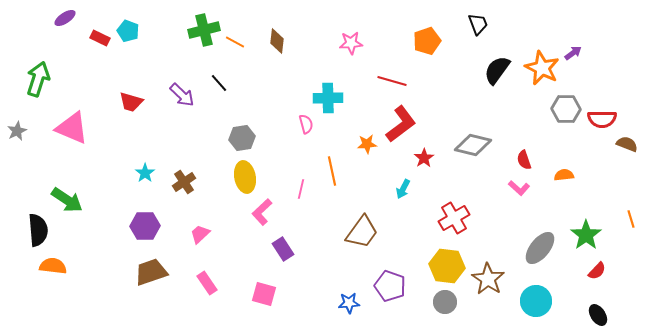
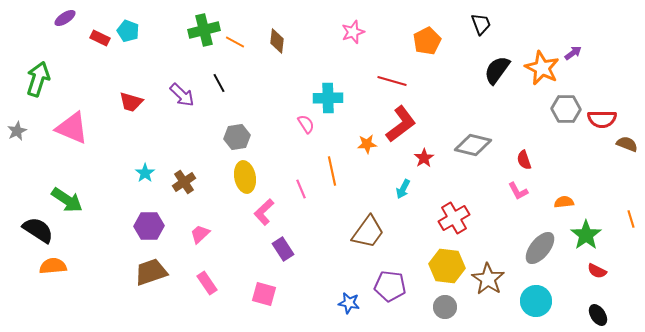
black trapezoid at (478, 24): moved 3 px right
orange pentagon at (427, 41): rotated 8 degrees counterclockwise
pink star at (351, 43): moved 2 px right, 11 px up; rotated 15 degrees counterclockwise
black line at (219, 83): rotated 12 degrees clockwise
pink semicircle at (306, 124): rotated 18 degrees counterclockwise
gray hexagon at (242, 138): moved 5 px left, 1 px up
orange semicircle at (564, 175): moved 27 px down
pink L-shape at (519, 188): moved 1 px left, 3 px down; rotated 20 degrees clockwise
pink line at (301, 189): rotated 36 degrees counterclockwise
pink L-shape at (262, 212): moved 2 px right
purple hexagon at (145, 226): moved 4 px right
black semicircle at (38, 230): rotated 52 degrees counterclockwise
brown trapezoid at (362, 232): moved 6 px right
orange semicircle at (53, 266): rotated 12 degrees counterclockwise
red semicircle at (597, 271): rotated 72 degrees clockwise
purple pentagon at (390, 286): rotated 12 degrees counterclockwise
gray circle at (445, 302): moved 5 px down
blue star at (349, 303): rotated 15 degrees clockwise
